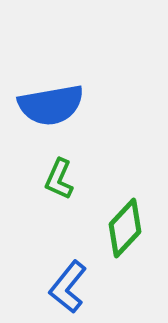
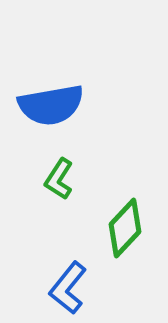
green L-shape: rotated 9 degrees clockwise
blue L-shape: moved 1 px down
